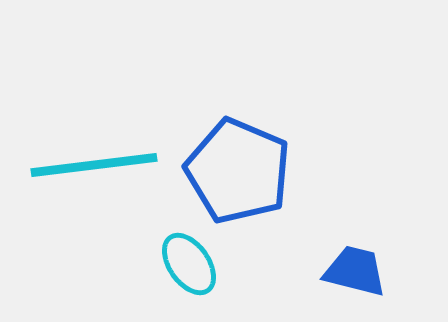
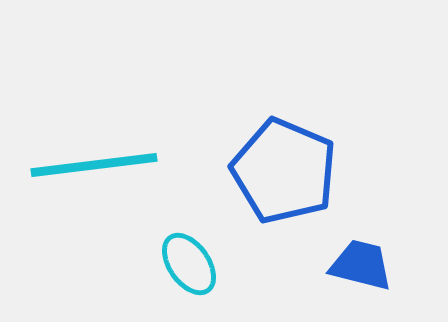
blue pentagon: moved 46 px right
blue trapezoid: moved 6 px right, 6 px up
